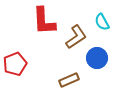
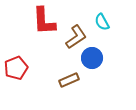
blue circle: moved 5 px left
red pentagon: moved 1 px right, 4 px down
